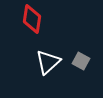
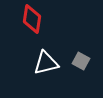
white triangle: moved 2 px left, 1 px down; rotated 28 degrees clockwise
